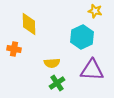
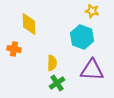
yellow star: moved 3 px left
cyan hexagon: rotated 15 degrees counterclockwise
yellow semicircle: rotated 84 degrees counterclockwise
